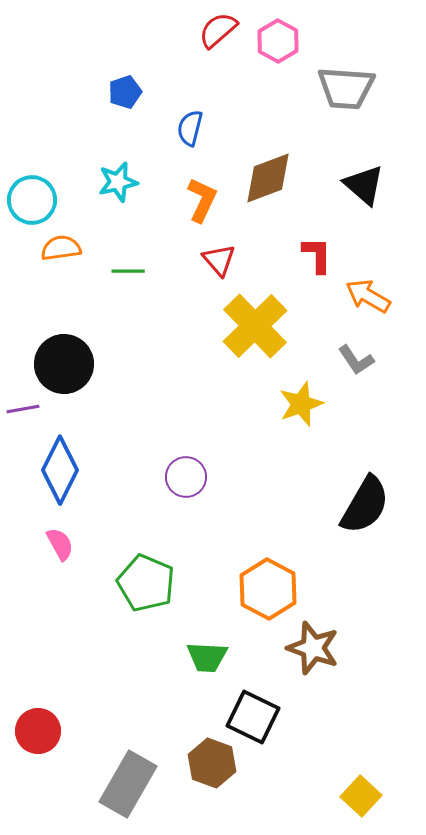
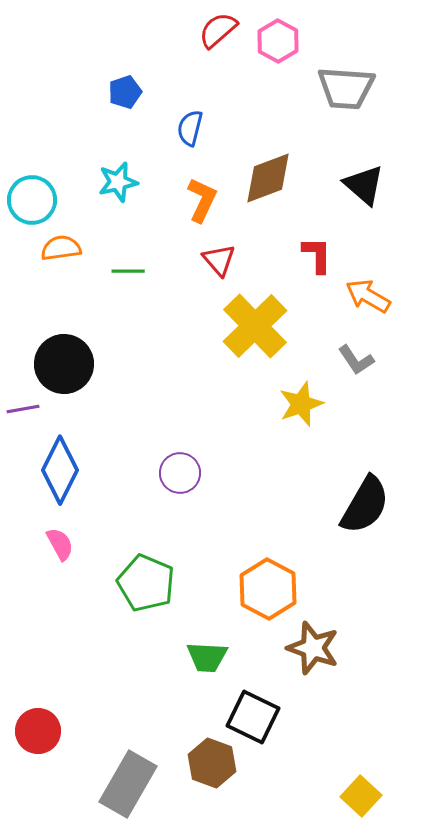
purple circle: moved 6 px left, 4 px up
